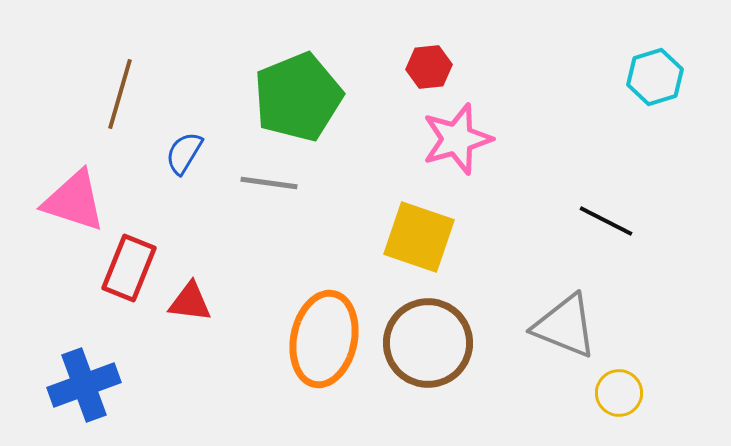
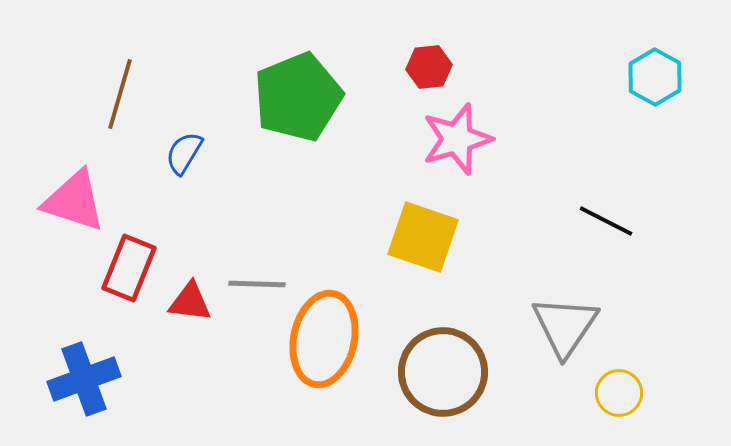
cyan hexagon: rotated 14 degrees counterclockwise
gray line: moved 12 px left, 101 px down; rotated 6 degrees counterclockwise
yellow square: moved 4 px right
gray triangle: rotated 42 degrees clockwise
brown circle: moved 15 px right, 29 px down
blue cross: moved 6 px up
